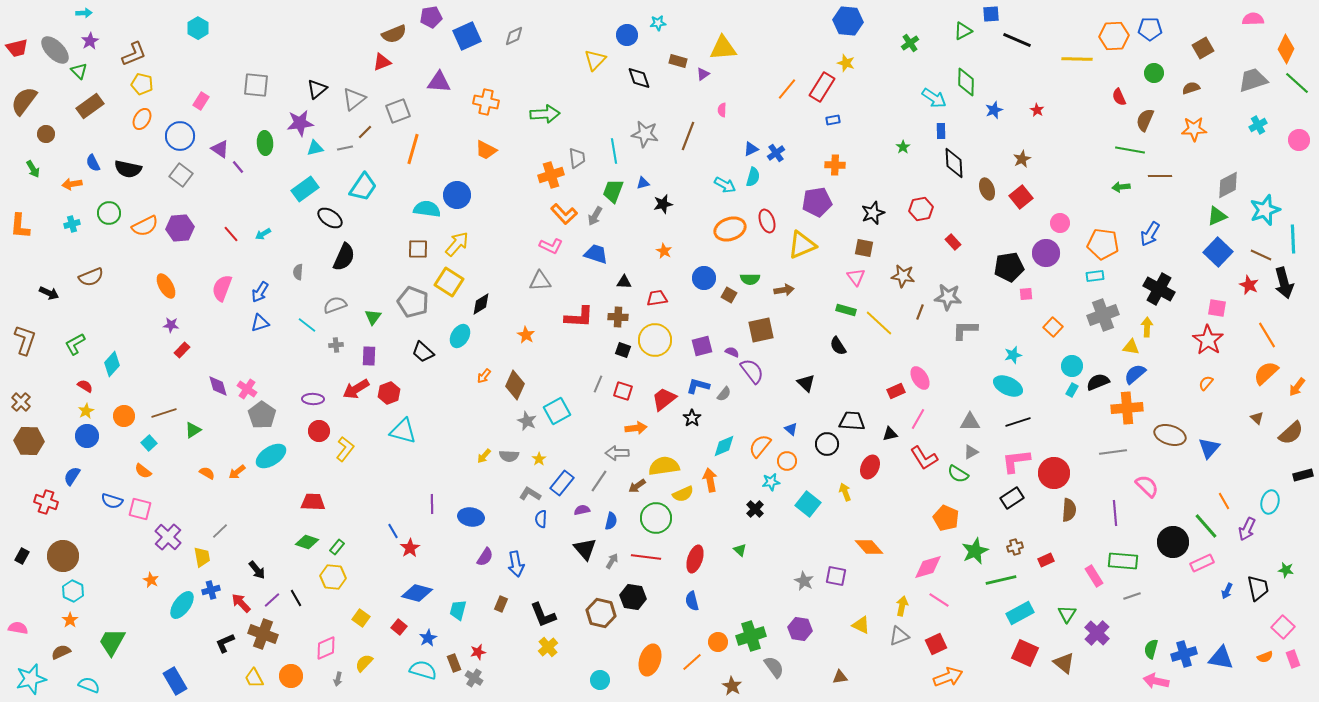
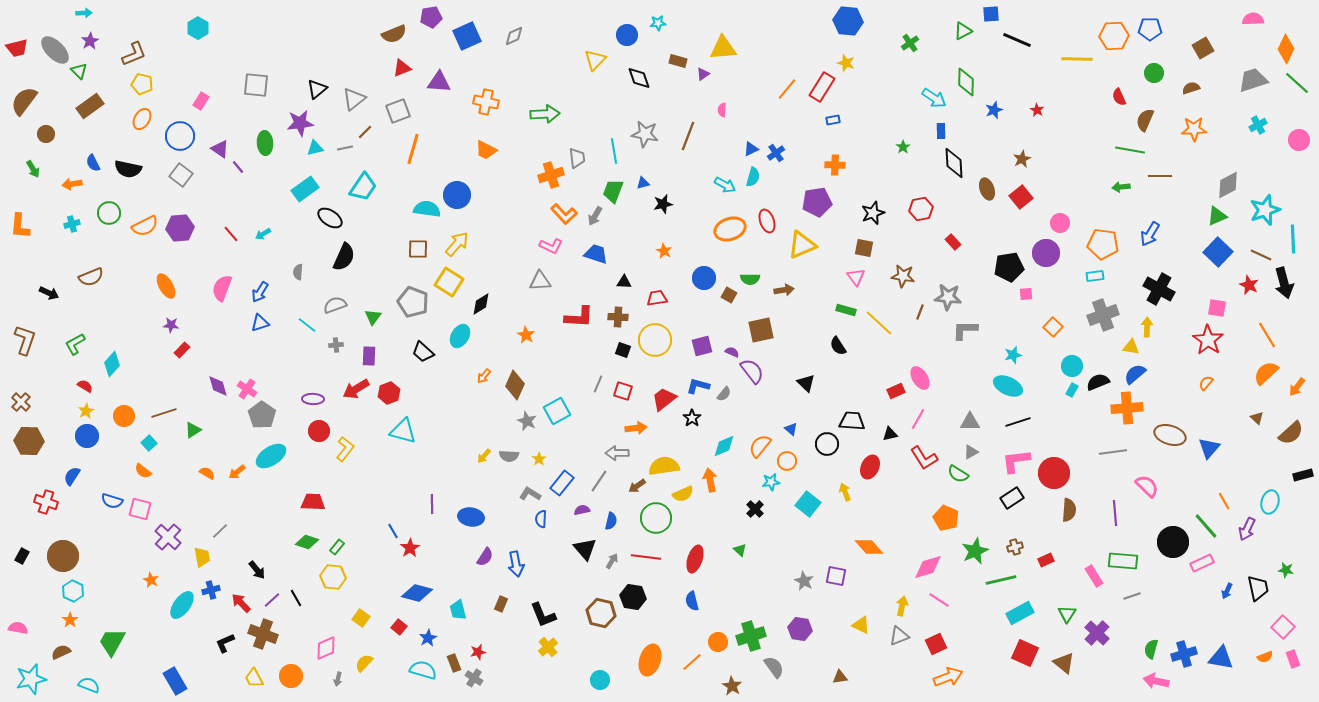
red triangle at (382, 62): moved 20 px right, 6 px down
cyan trapezoid at (458, 610): rotated 30 degrees counterclockwise
